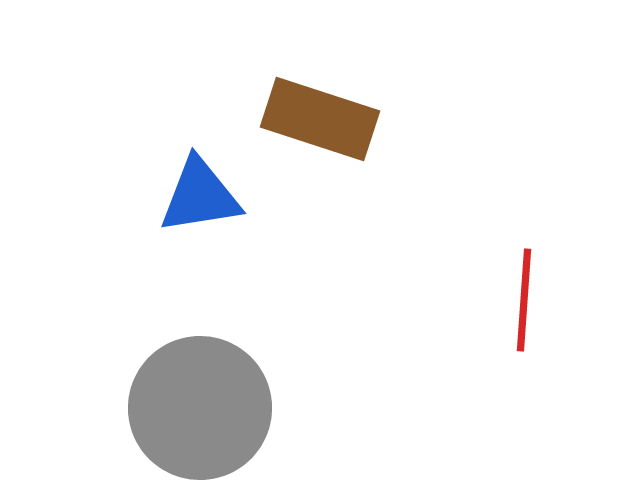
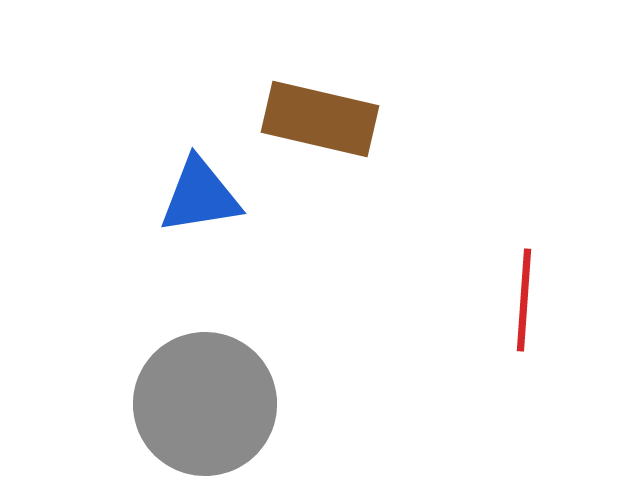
brown rectangle: rotated 5 degrees counterclockwise
gray circle: moved 5 px right, 4 px up
